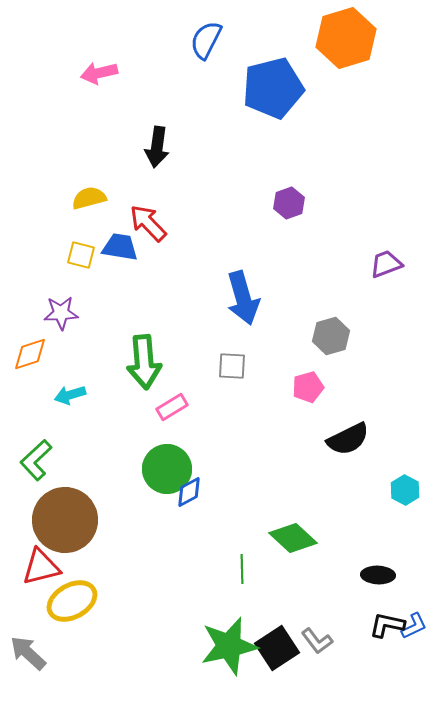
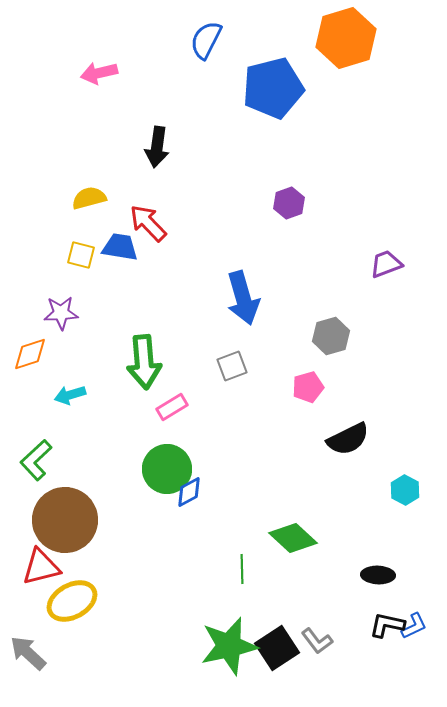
gray square: rotated 24 degrees counterclockwise
